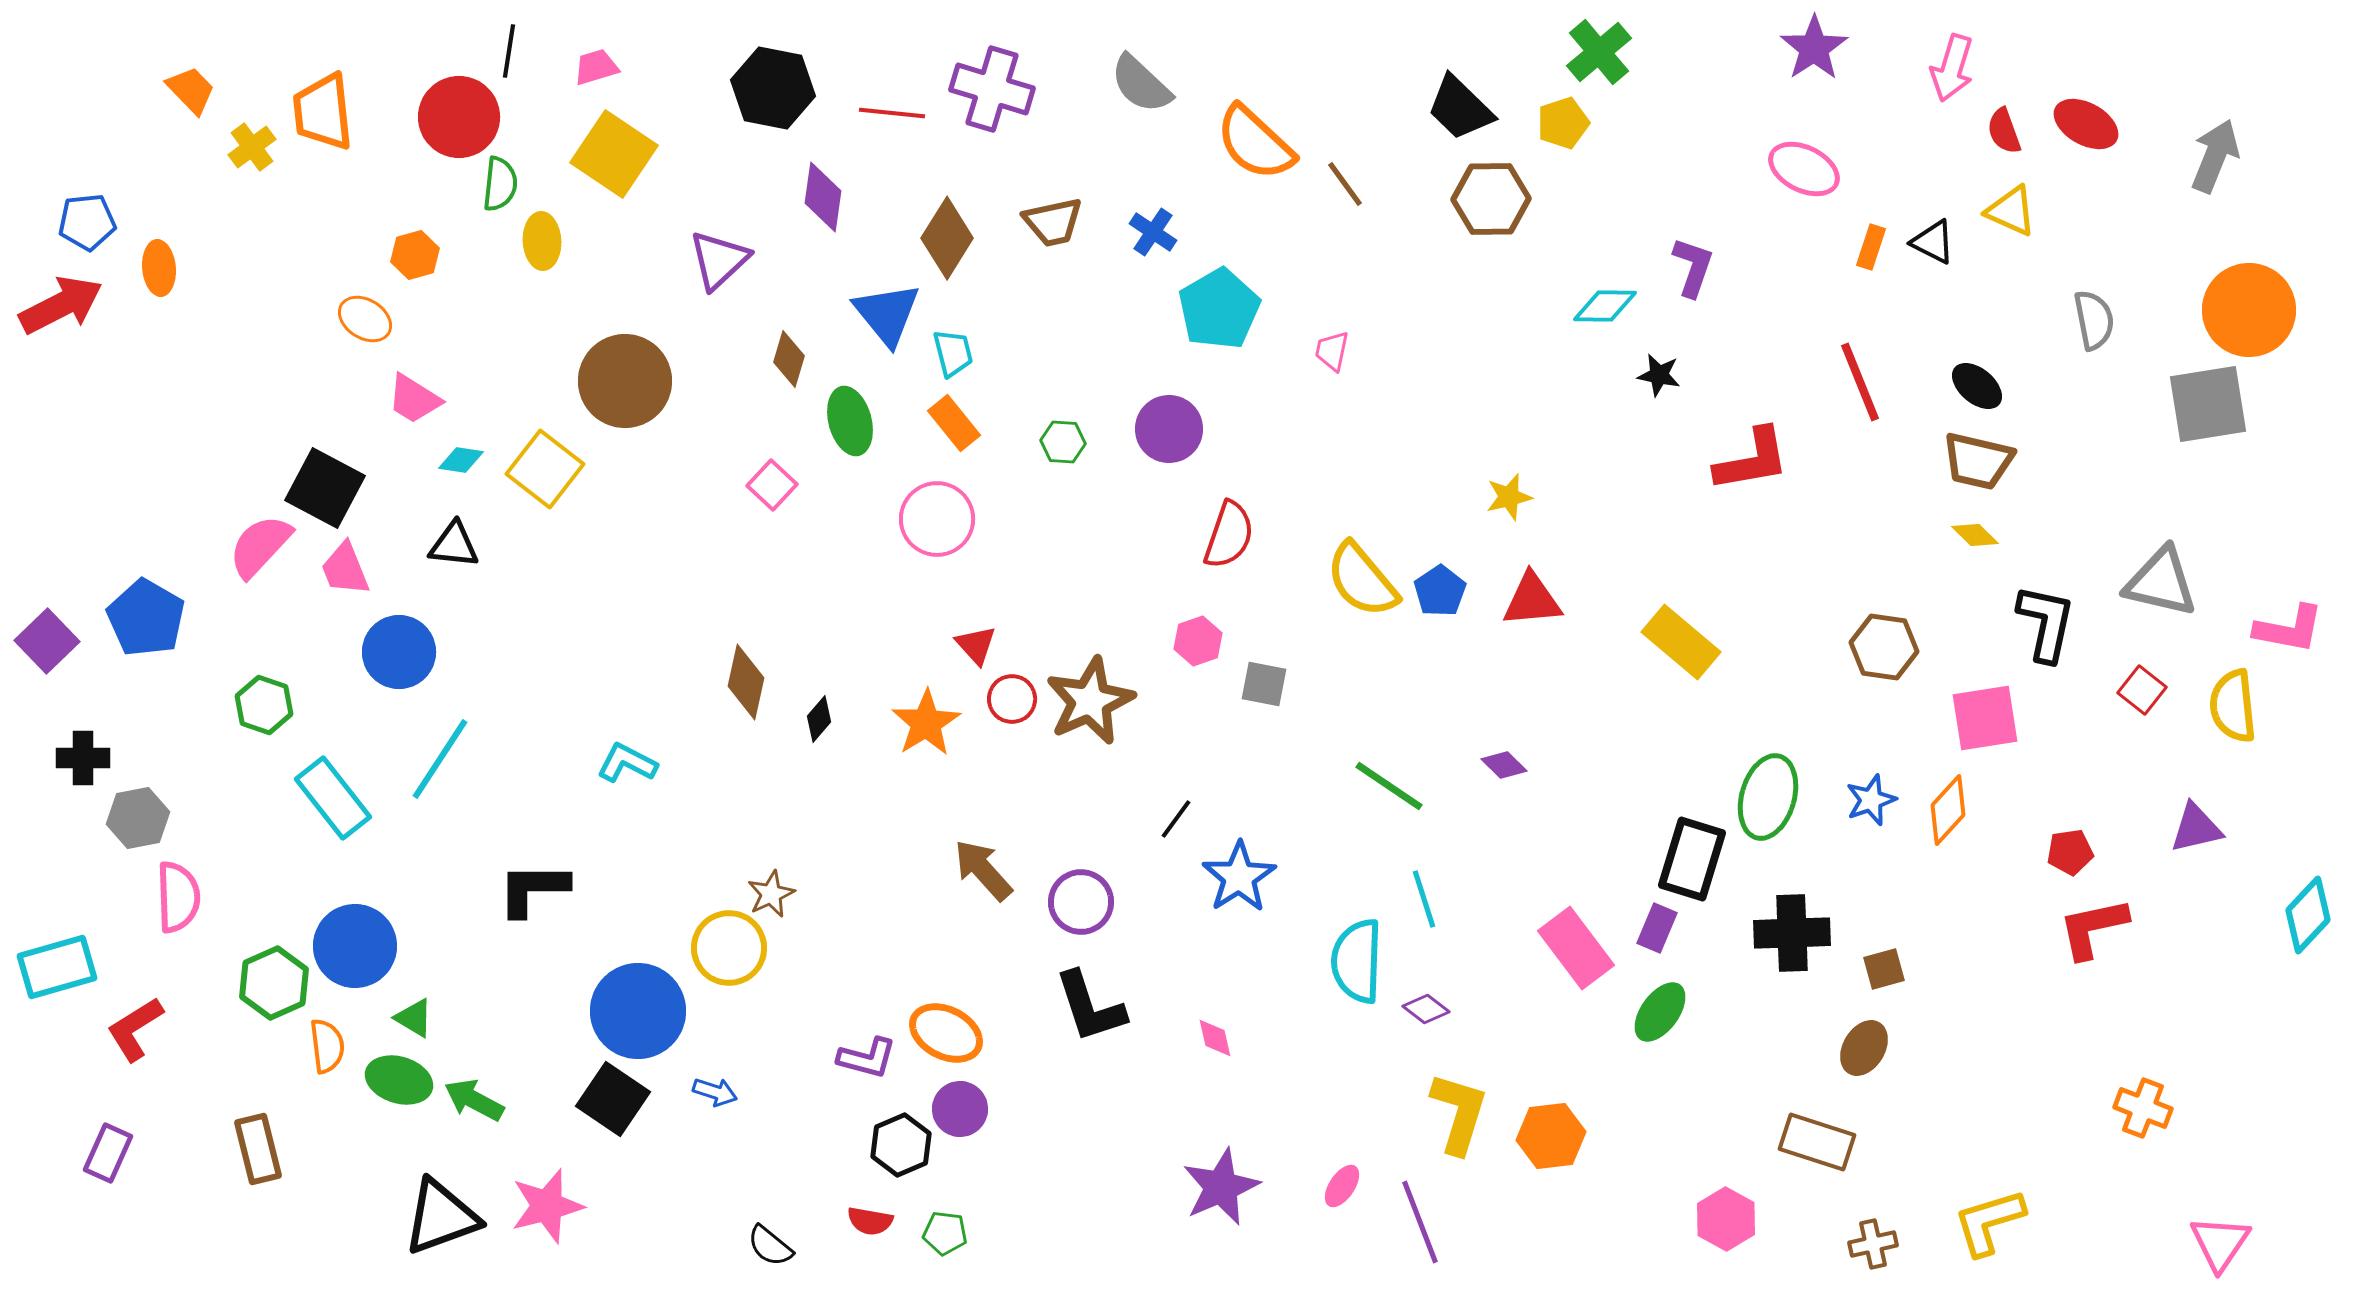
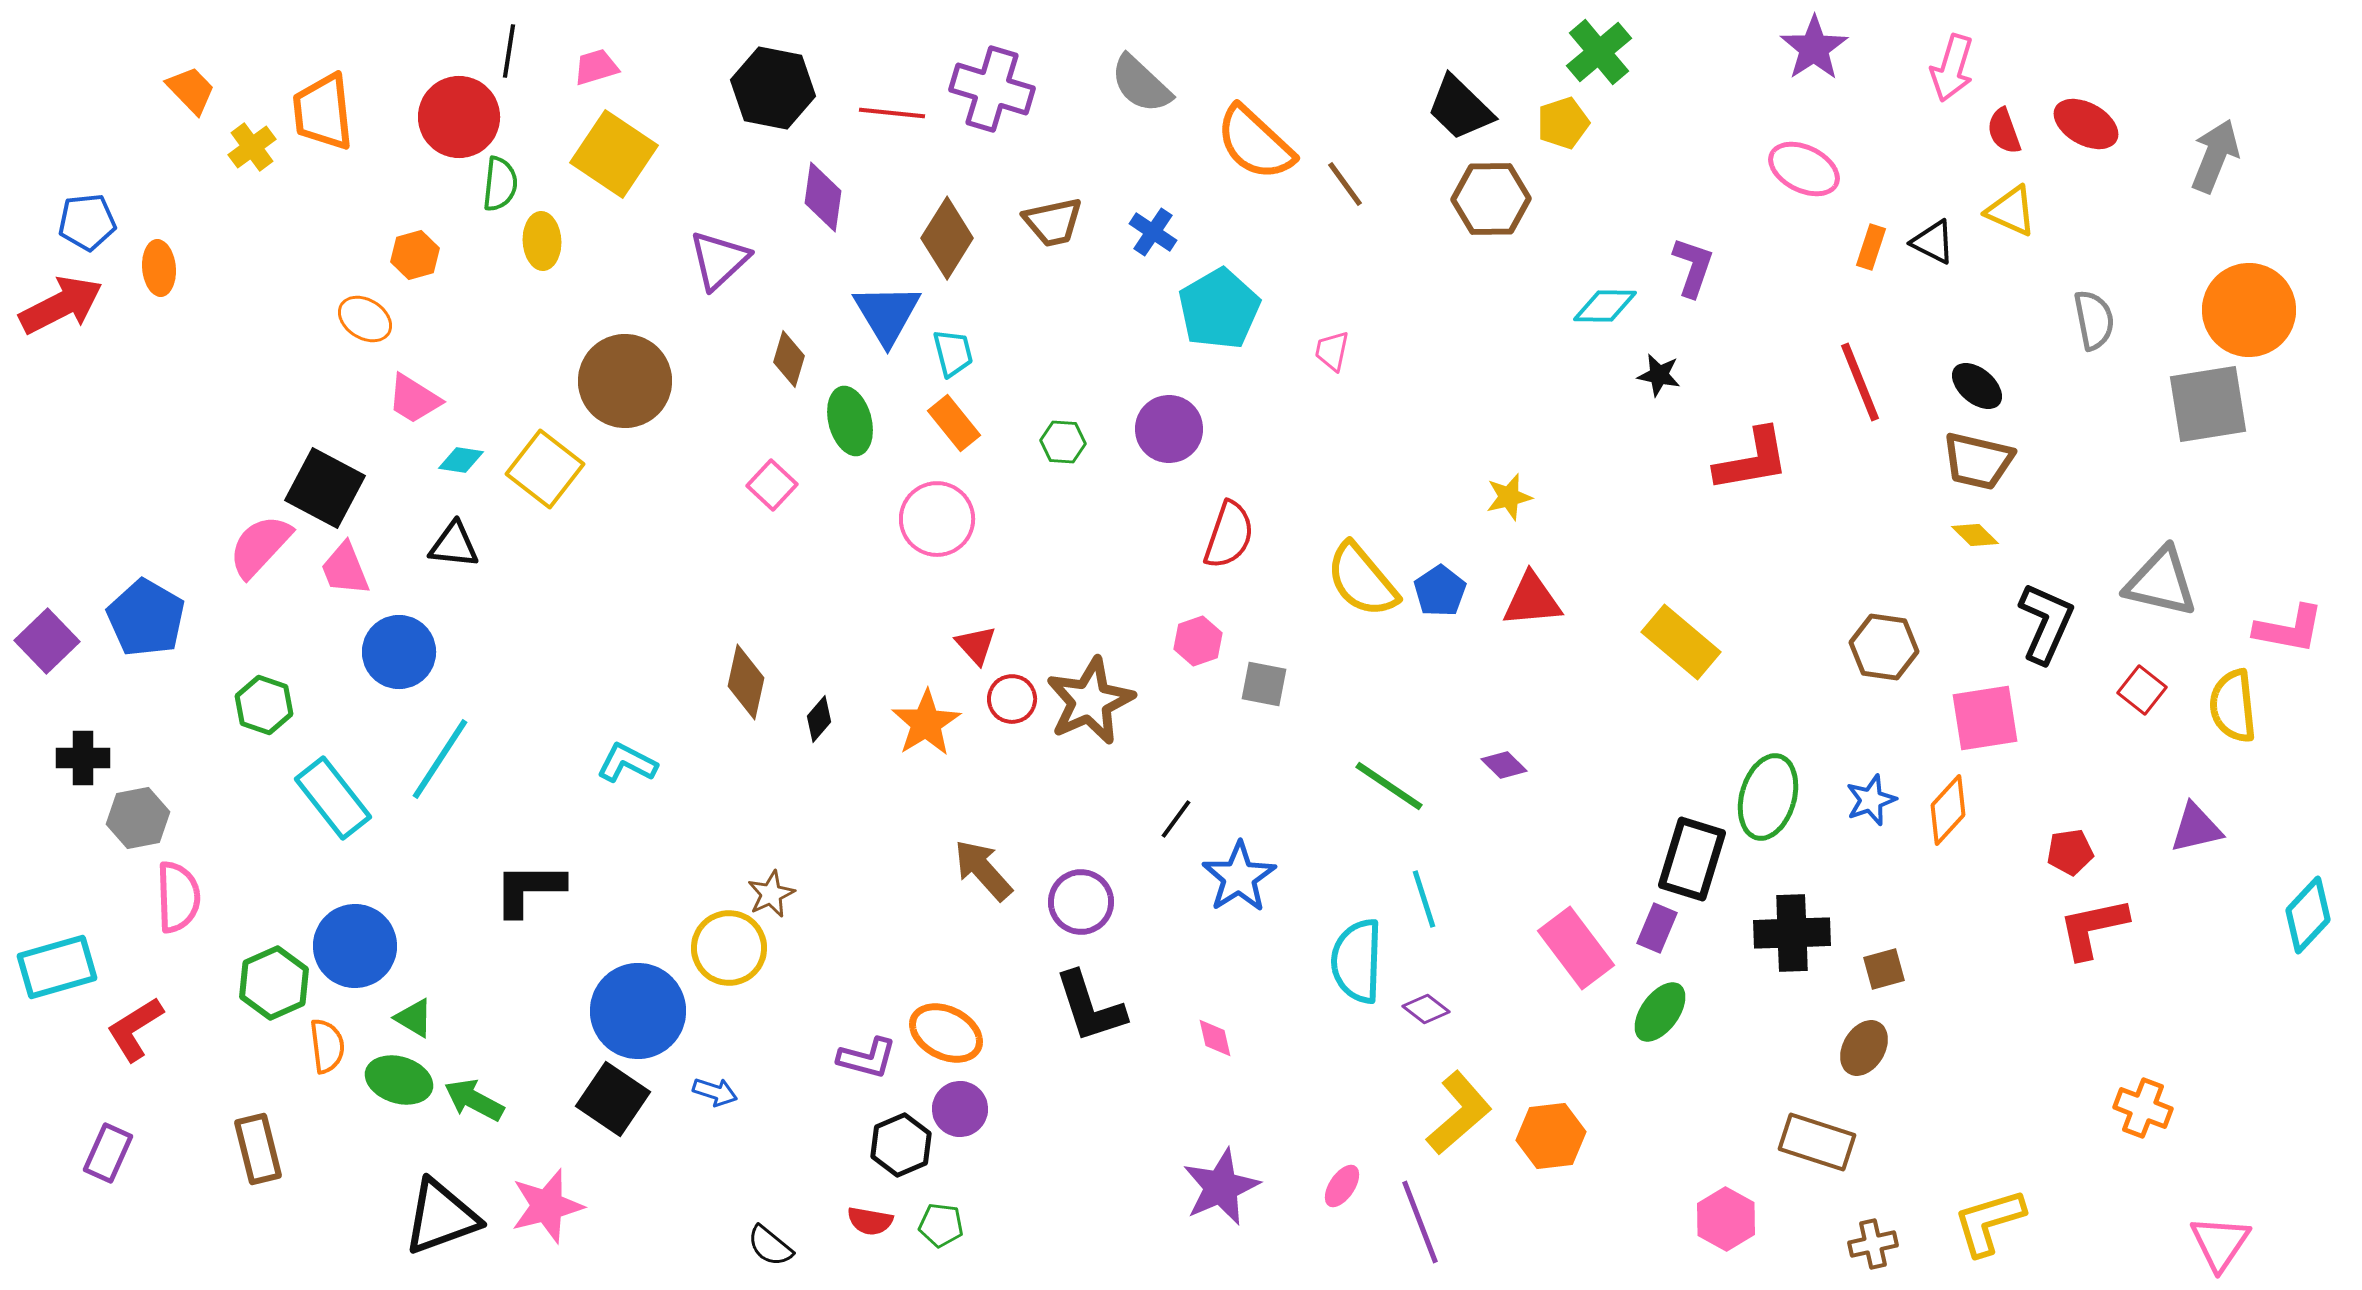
blue triangle at (887, 314): rotated 8 degrees clockwise
black L-shape at (2046, 623): rotated 12 degrees clockwise
black L-shape at (533, 889): moved 4 px left
yellow L-shape at (1459, 1113): rotated 32 degrees clockwise
green pentagon at (945, 1233): moved 4 px left, 8 px up
